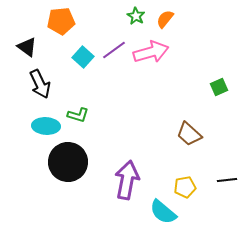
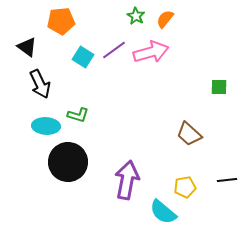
cyan square: rotated 10 degrees counterclockwise
green square: rotated 24 degrees clockwise
